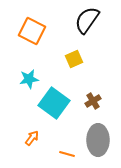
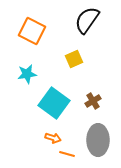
cyan star: moved 2 px left, 5 px up
orange arrow: moved 21 px right; rotated 70 degrees clockwise
